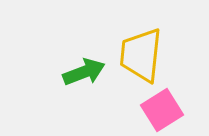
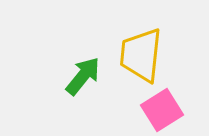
green arrow: moved 1 px left, 4 px down; rotated 30 degrees counterclockwise
